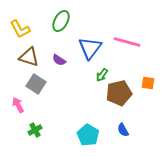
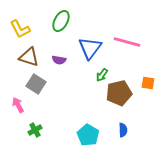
purple semicircle: rotated 24 degrees counterclockwise
blue semicircle: rotated 152 degrees counterclockwise
